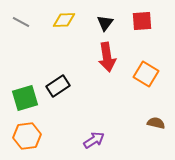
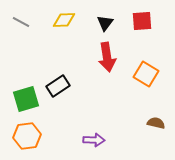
green square: moved 1 px right, 1 px down
purple arrow: rotated 35 degrees clockwise
